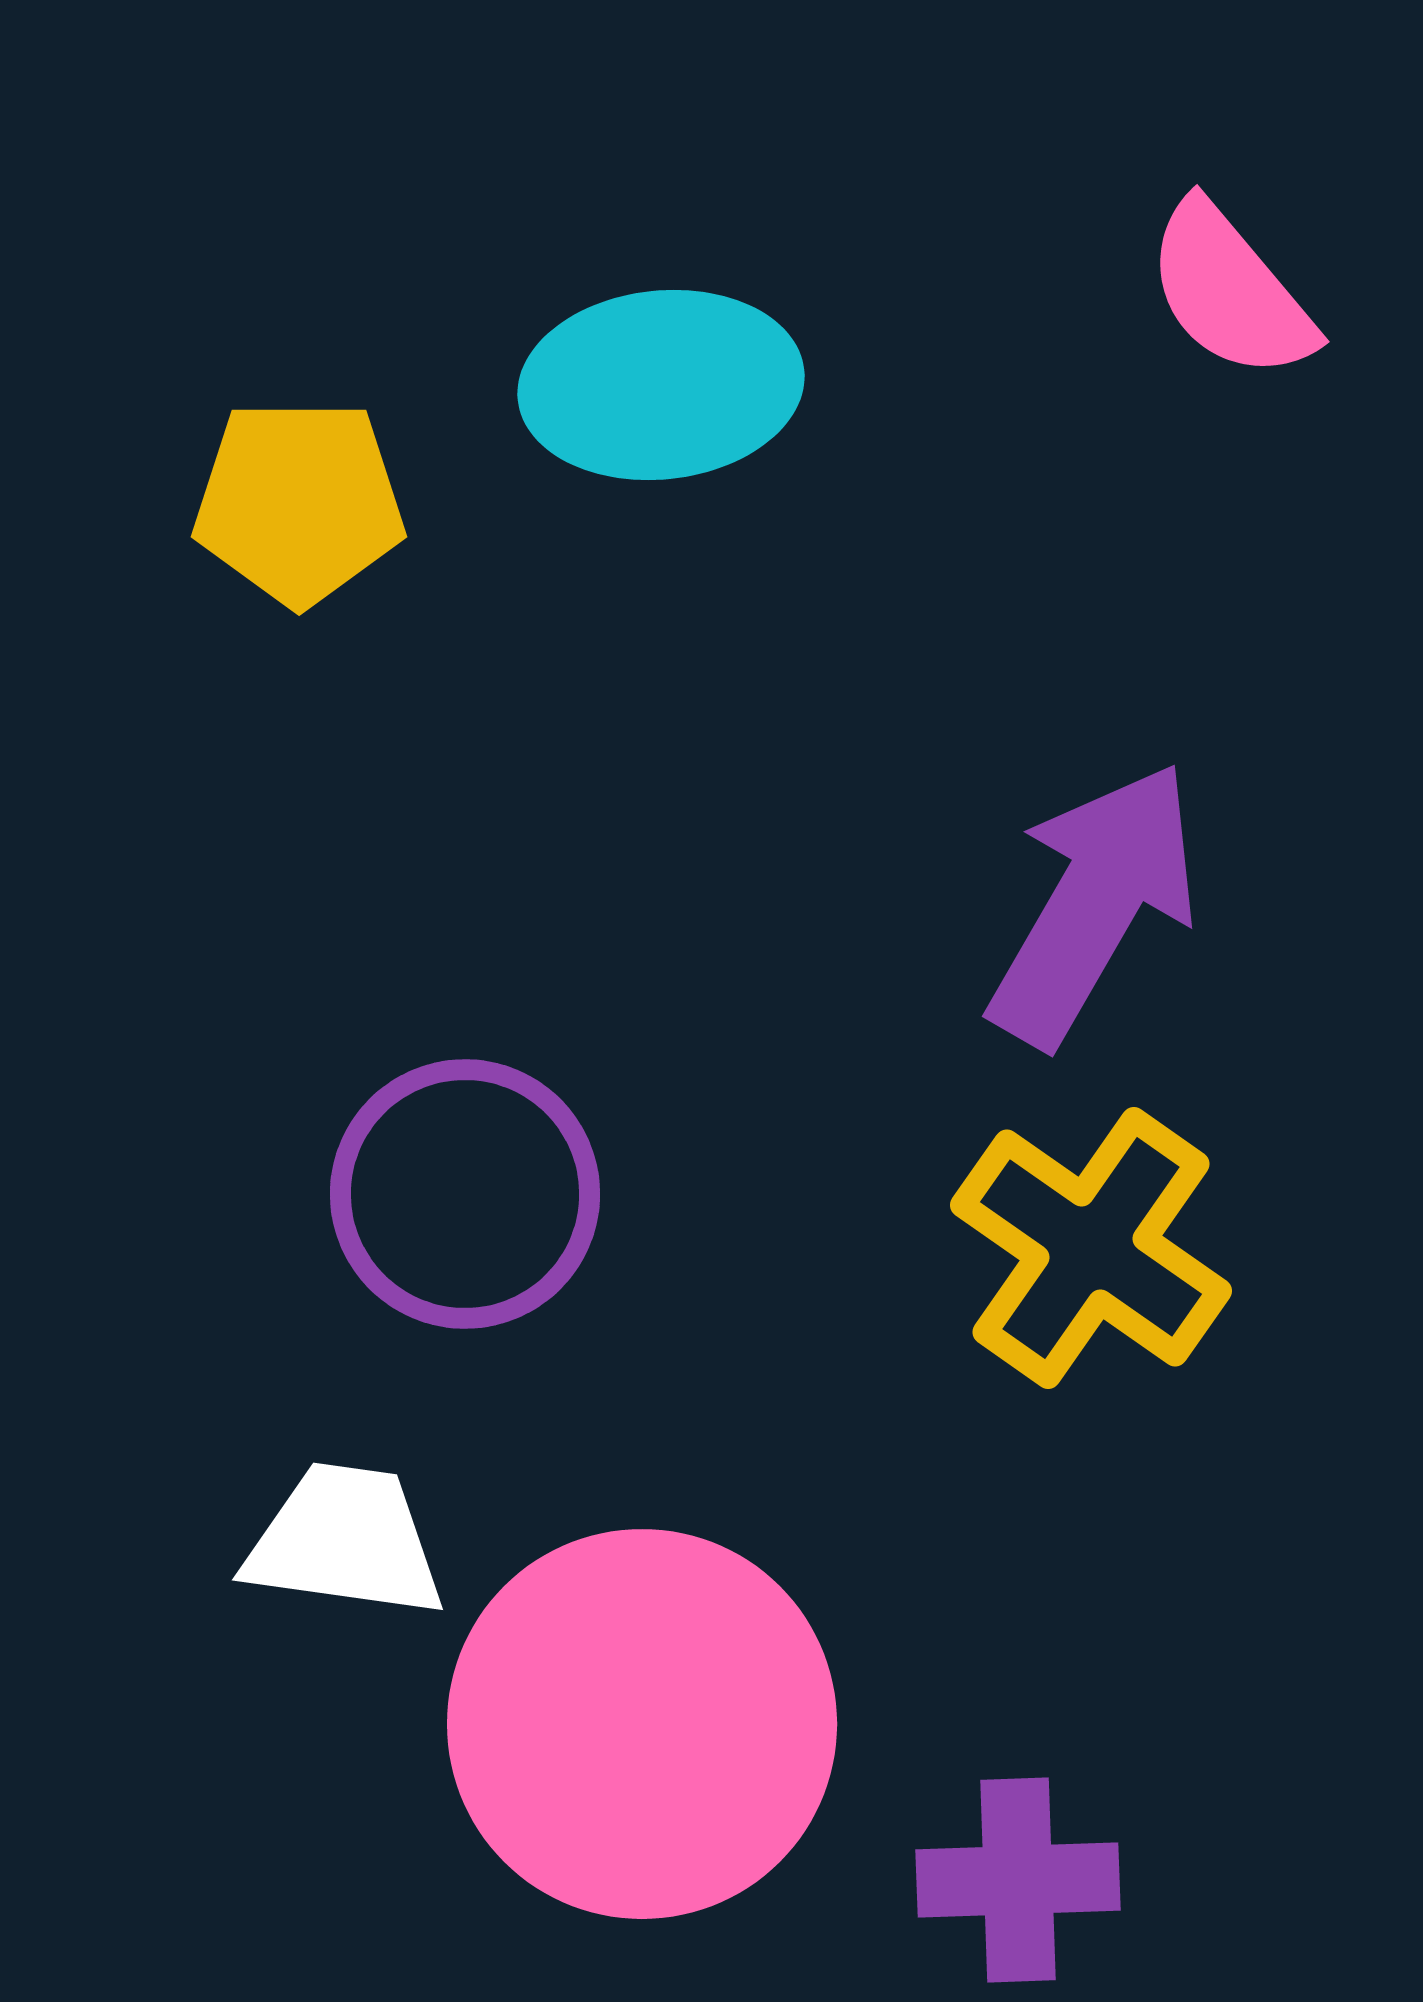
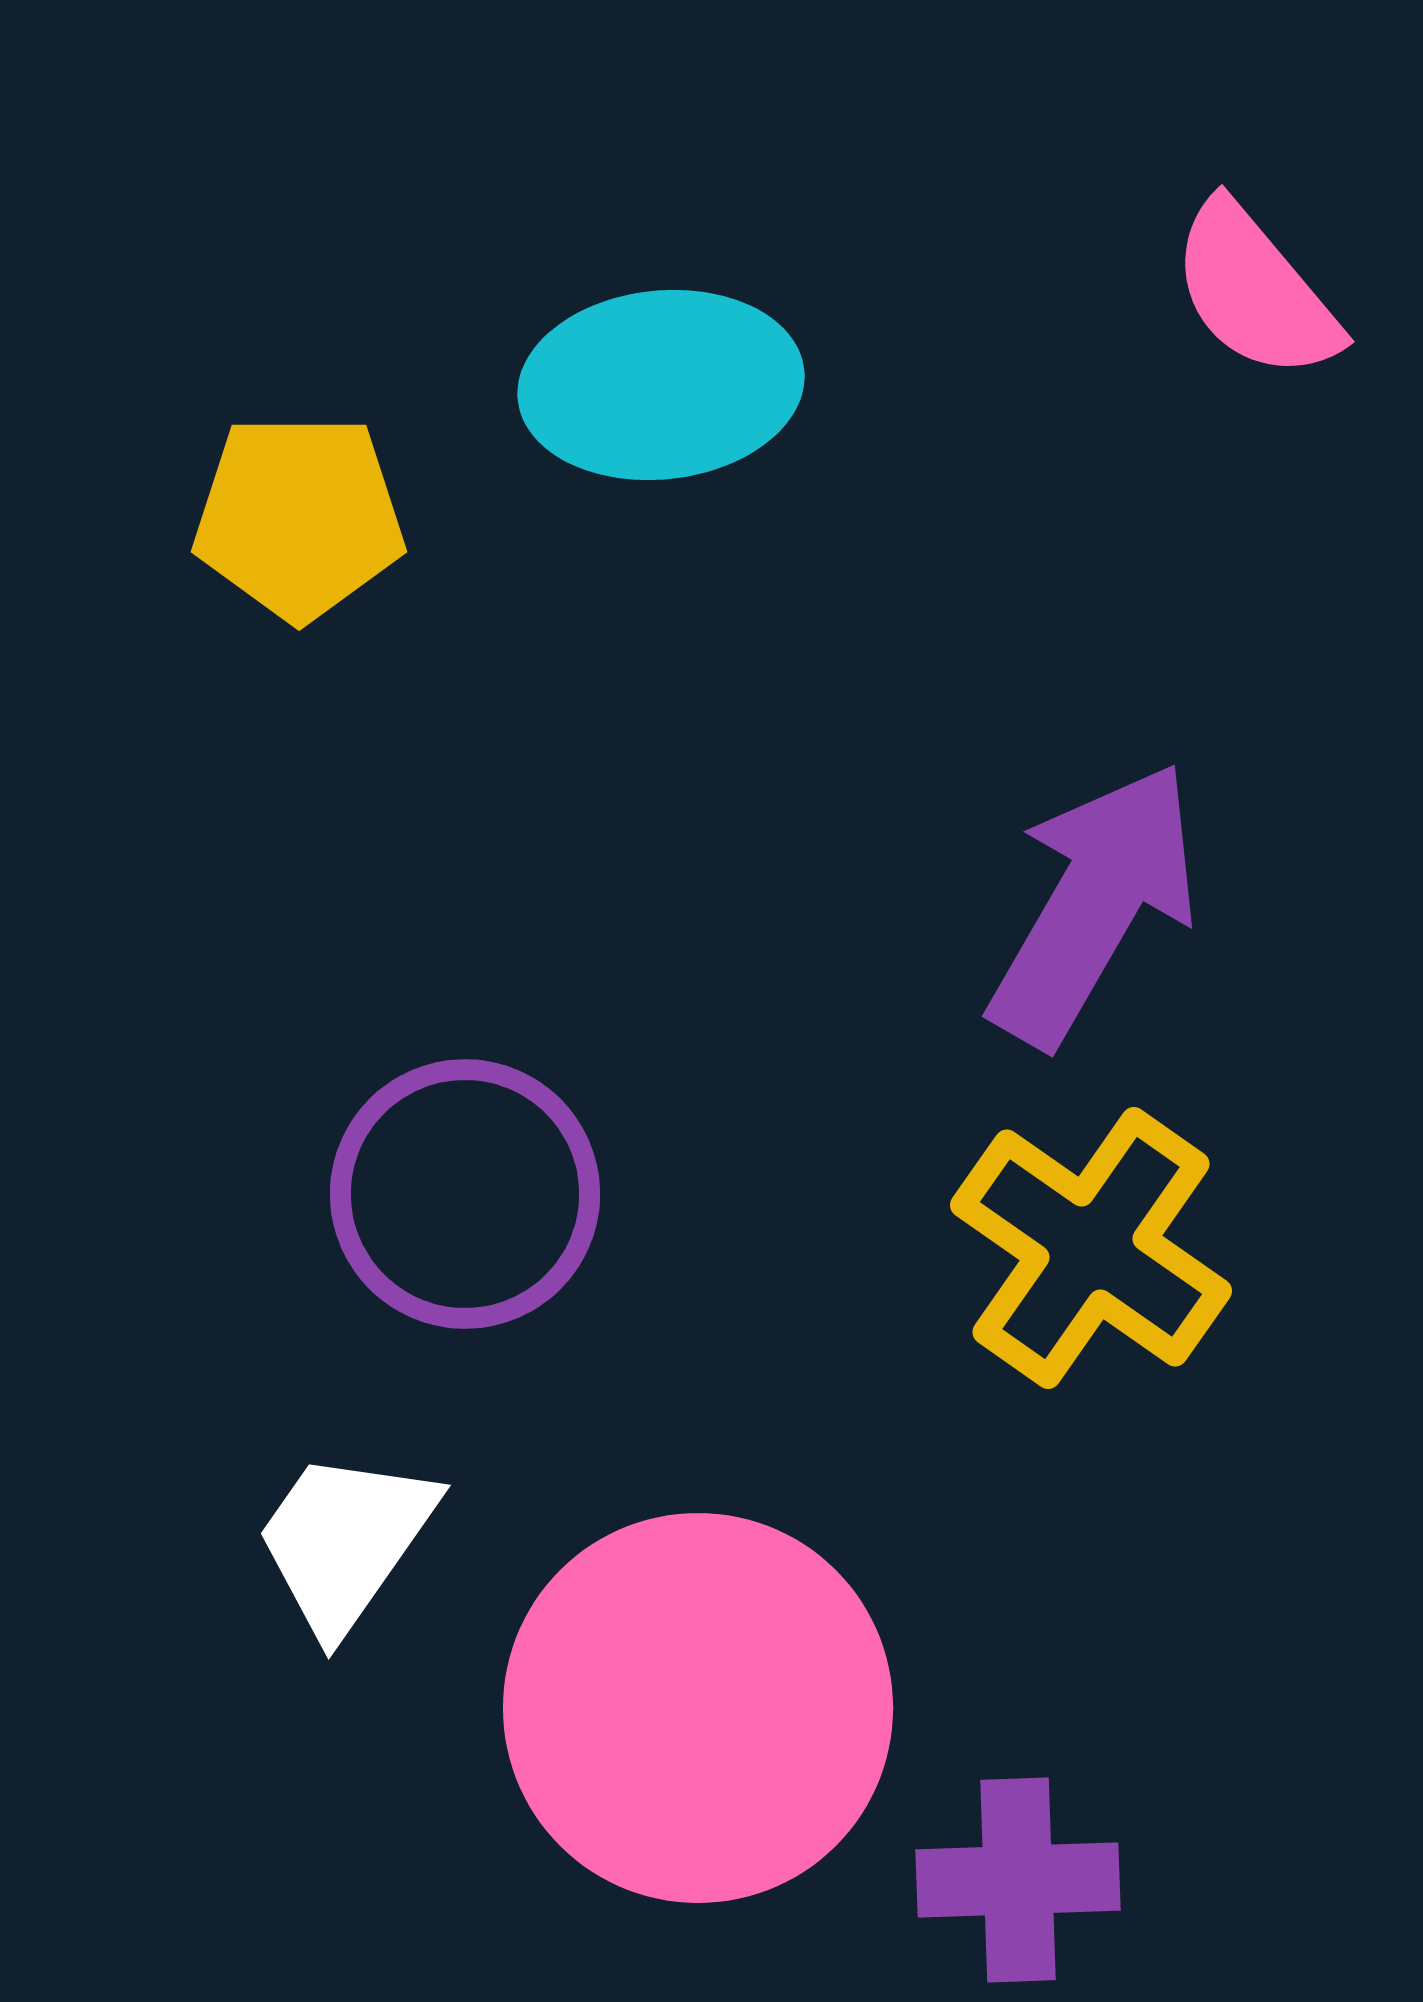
pink semicircle: moved 25 px right
yellow pentagon: moved 15 px down
white trapezoid: rotated 63 degrees counterclockwise
pink circle: moved 56 px right, 16 px up
